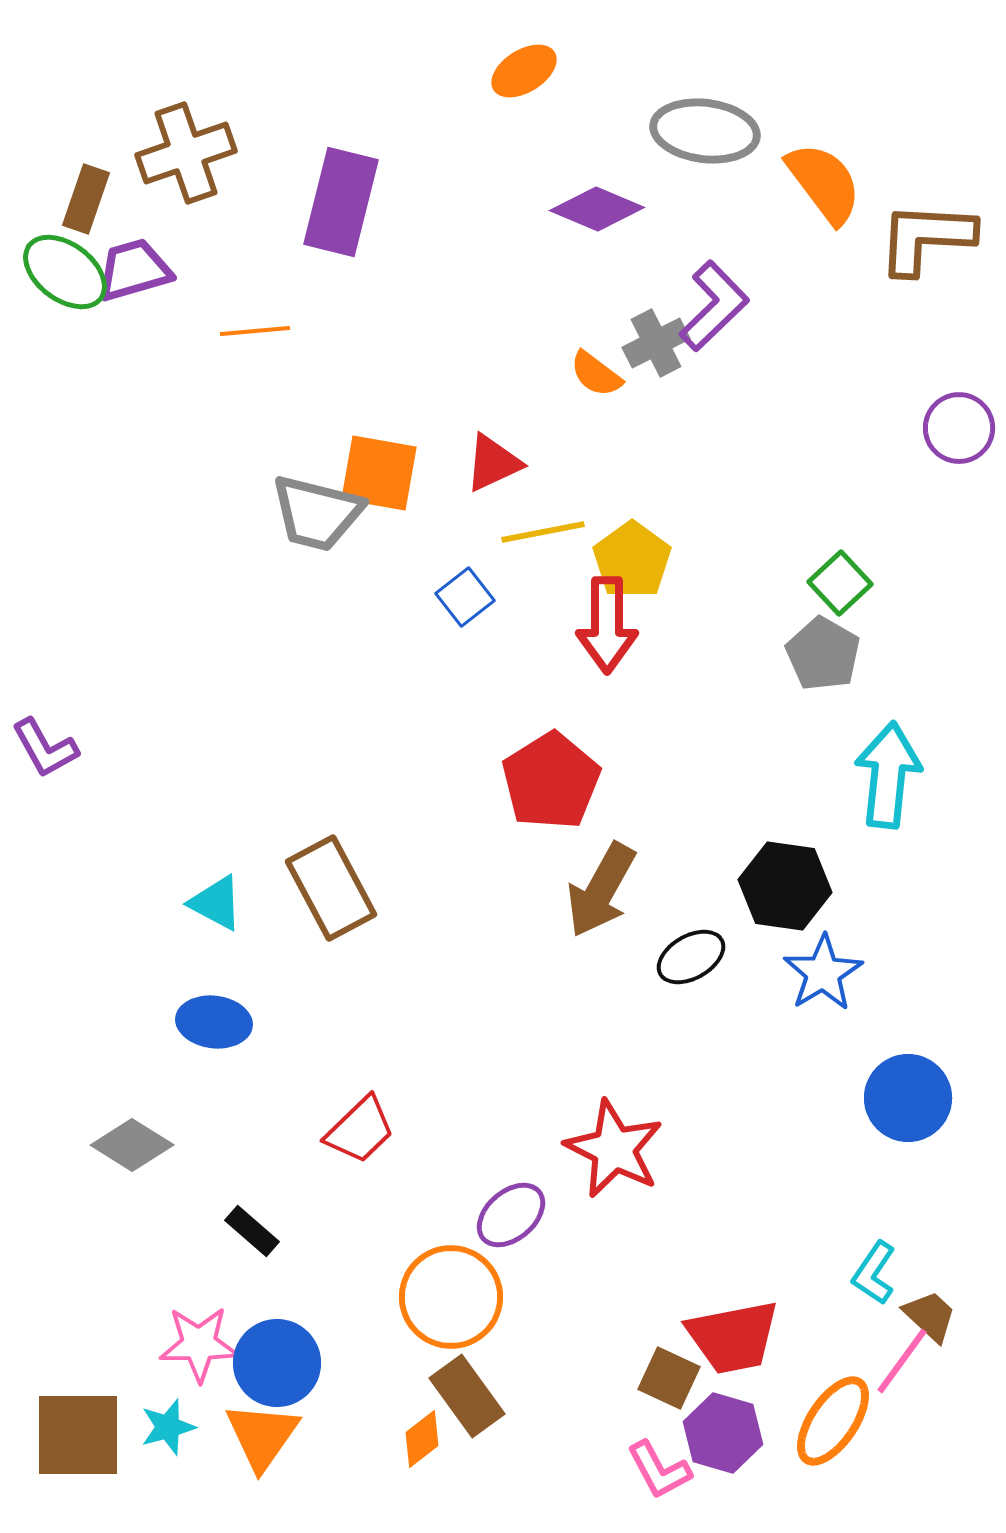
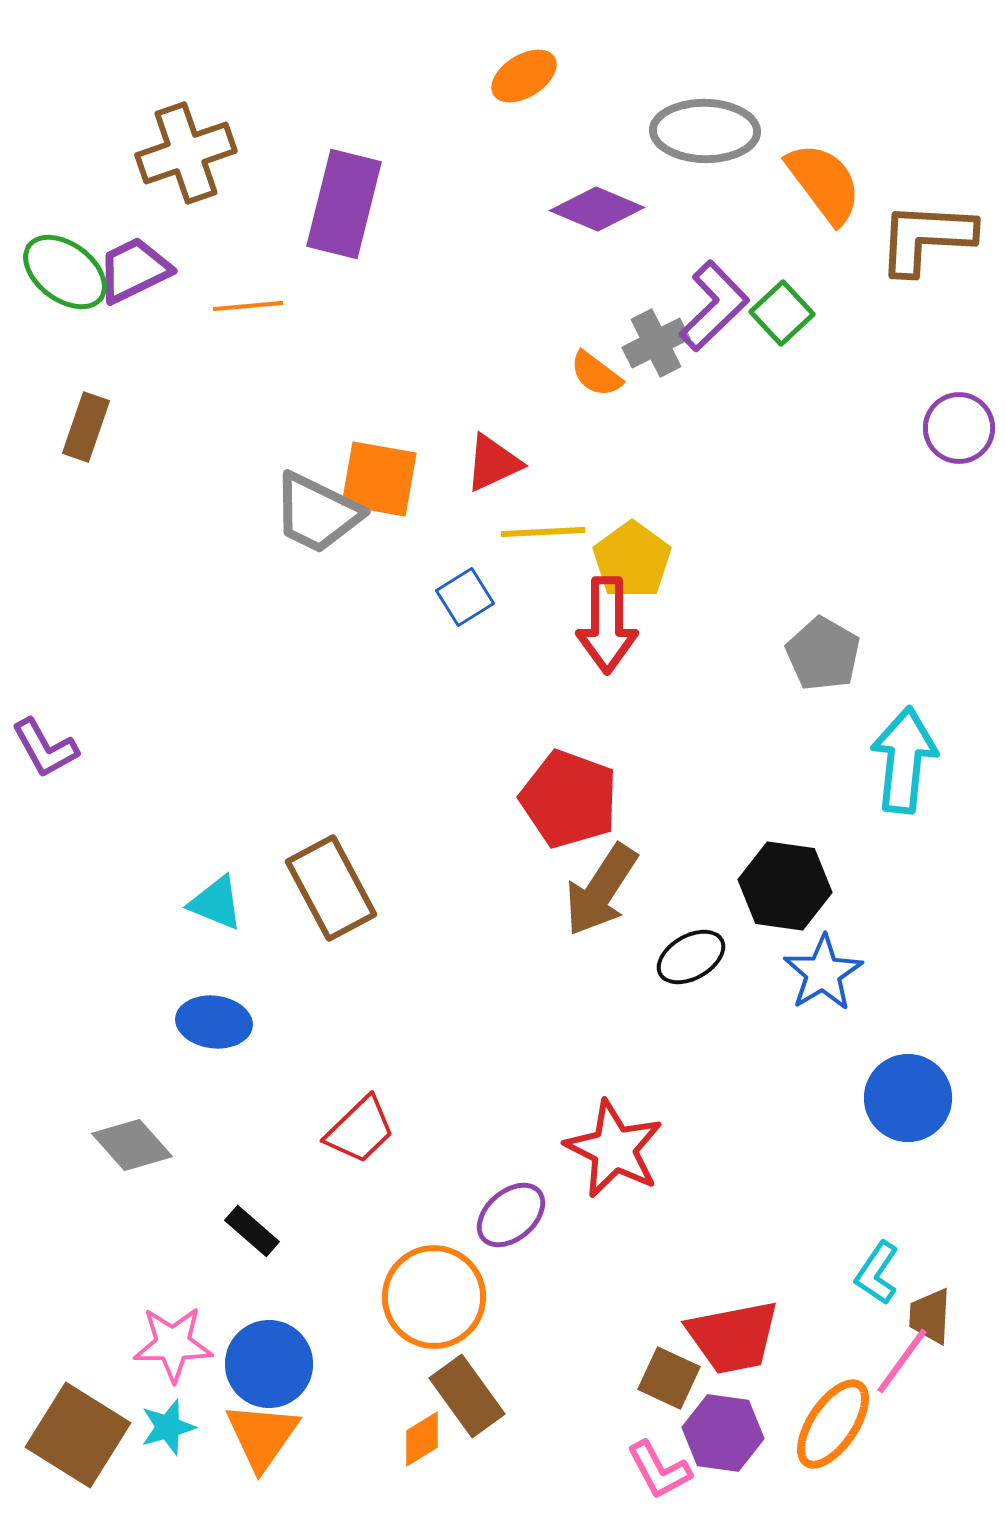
orange ellipse at (524, 71): moved 5 px down
gray ellipse at (705, 131): rotated 6 degrees counterclockwise
brown rectangle at (86, 199): moved 228 px down
purple rectangle at (341, 202): moved 3 px right, 2 px down
purple trapezoid at (134, 270): rotated 10 degrees counterclockwise
orange line at (255, 331): moved 7 px left, 25 px up
orange square at (379, 473): moved 6 px down
gray trapezoid at (317, 513): rotated 12 degrees clockwise
yellow line at (543, 532): rotated 8 degrees clockwise
green square at (840, 583): moved 58 px left, 270 px up
blue square at (465, 597): rotated 6 degrees clockwise
cyan arrow at (888, 775): moved 16 px right, 15 px up
red pentagon at (551, 781): moved 18 px right, 18 px down; rotated 20 degrees counterclockwise
brown arrow at (601, 890): rotated 4 degrees clockwise
cyan triangle at (216, 903): rotated 6 degrees counterclockwise
gray diamond at (132, 1145): rotated 16 degrees clockwise
cyan L-shape at (874, 1273): moved 3 px right
orange circle at (451, 1297): moved 17 px left
brown trapezoid at (930, 1316): rotated 130 degrees counterclockwise
pink star at (199, 1344): moved 26 px left
blue circle at (277, 1363): moved 8 px left, 1 px down
orange ellipse at (833, 1421): moved 3 px down
purple hexagon at (723, 1433): rotated 8 degrees counterclockwise
brown square at (78, 1435): rotated 32 degrees clockwise
orange diamond at (422, 1439): rotated 6 degrees clockwise
